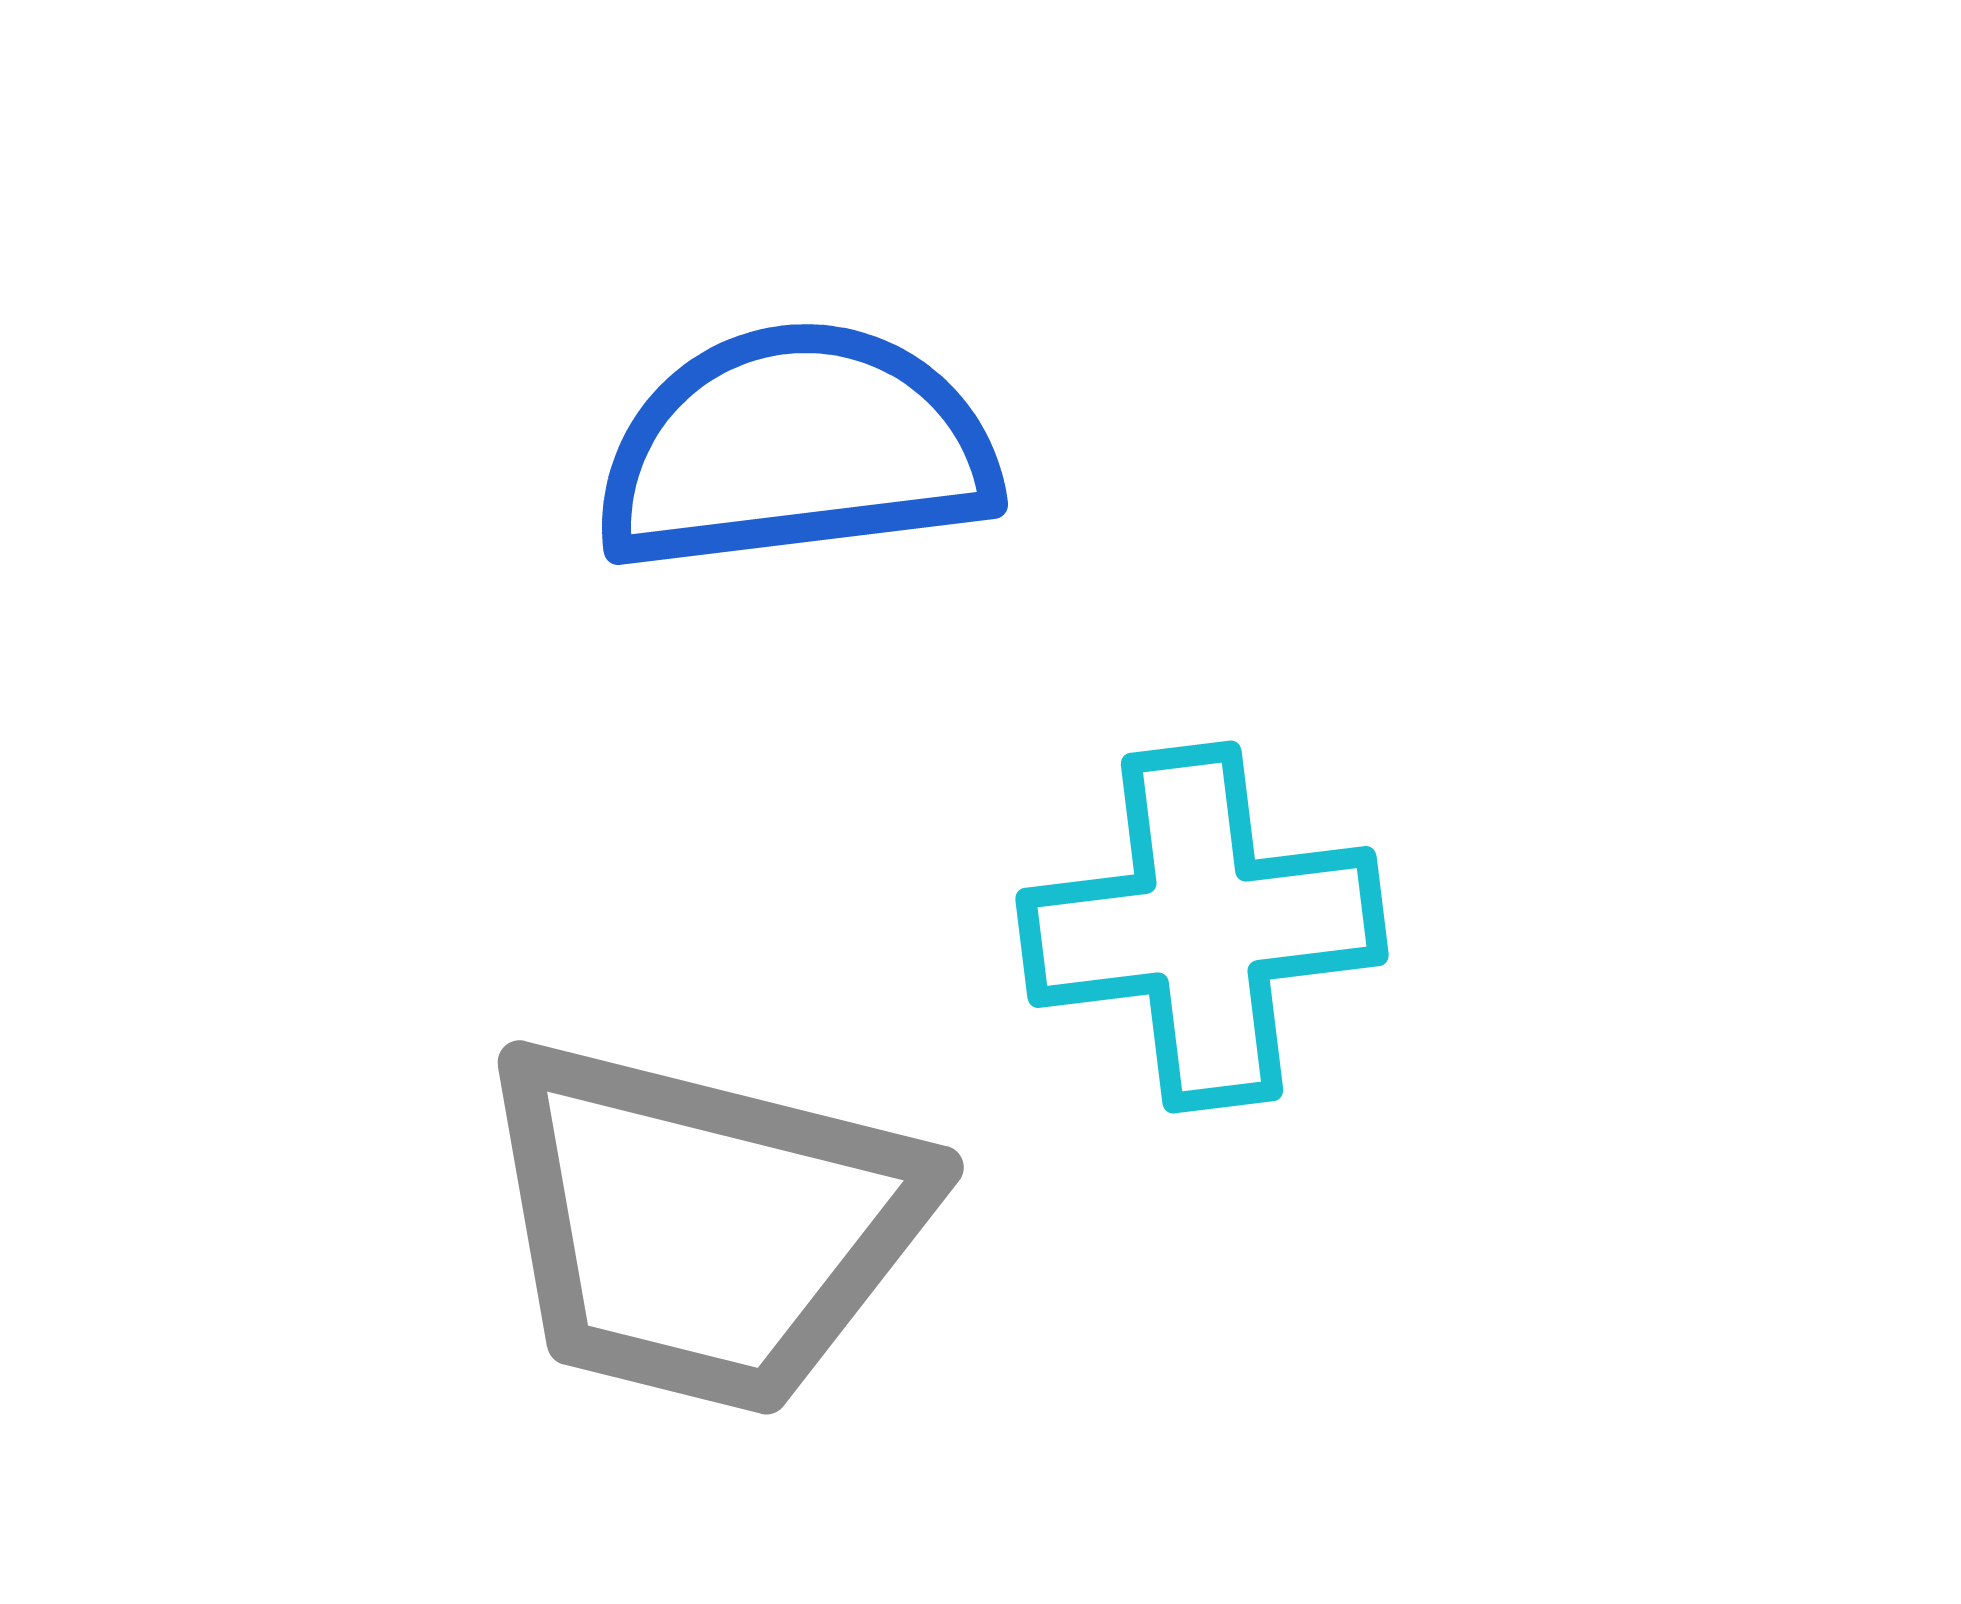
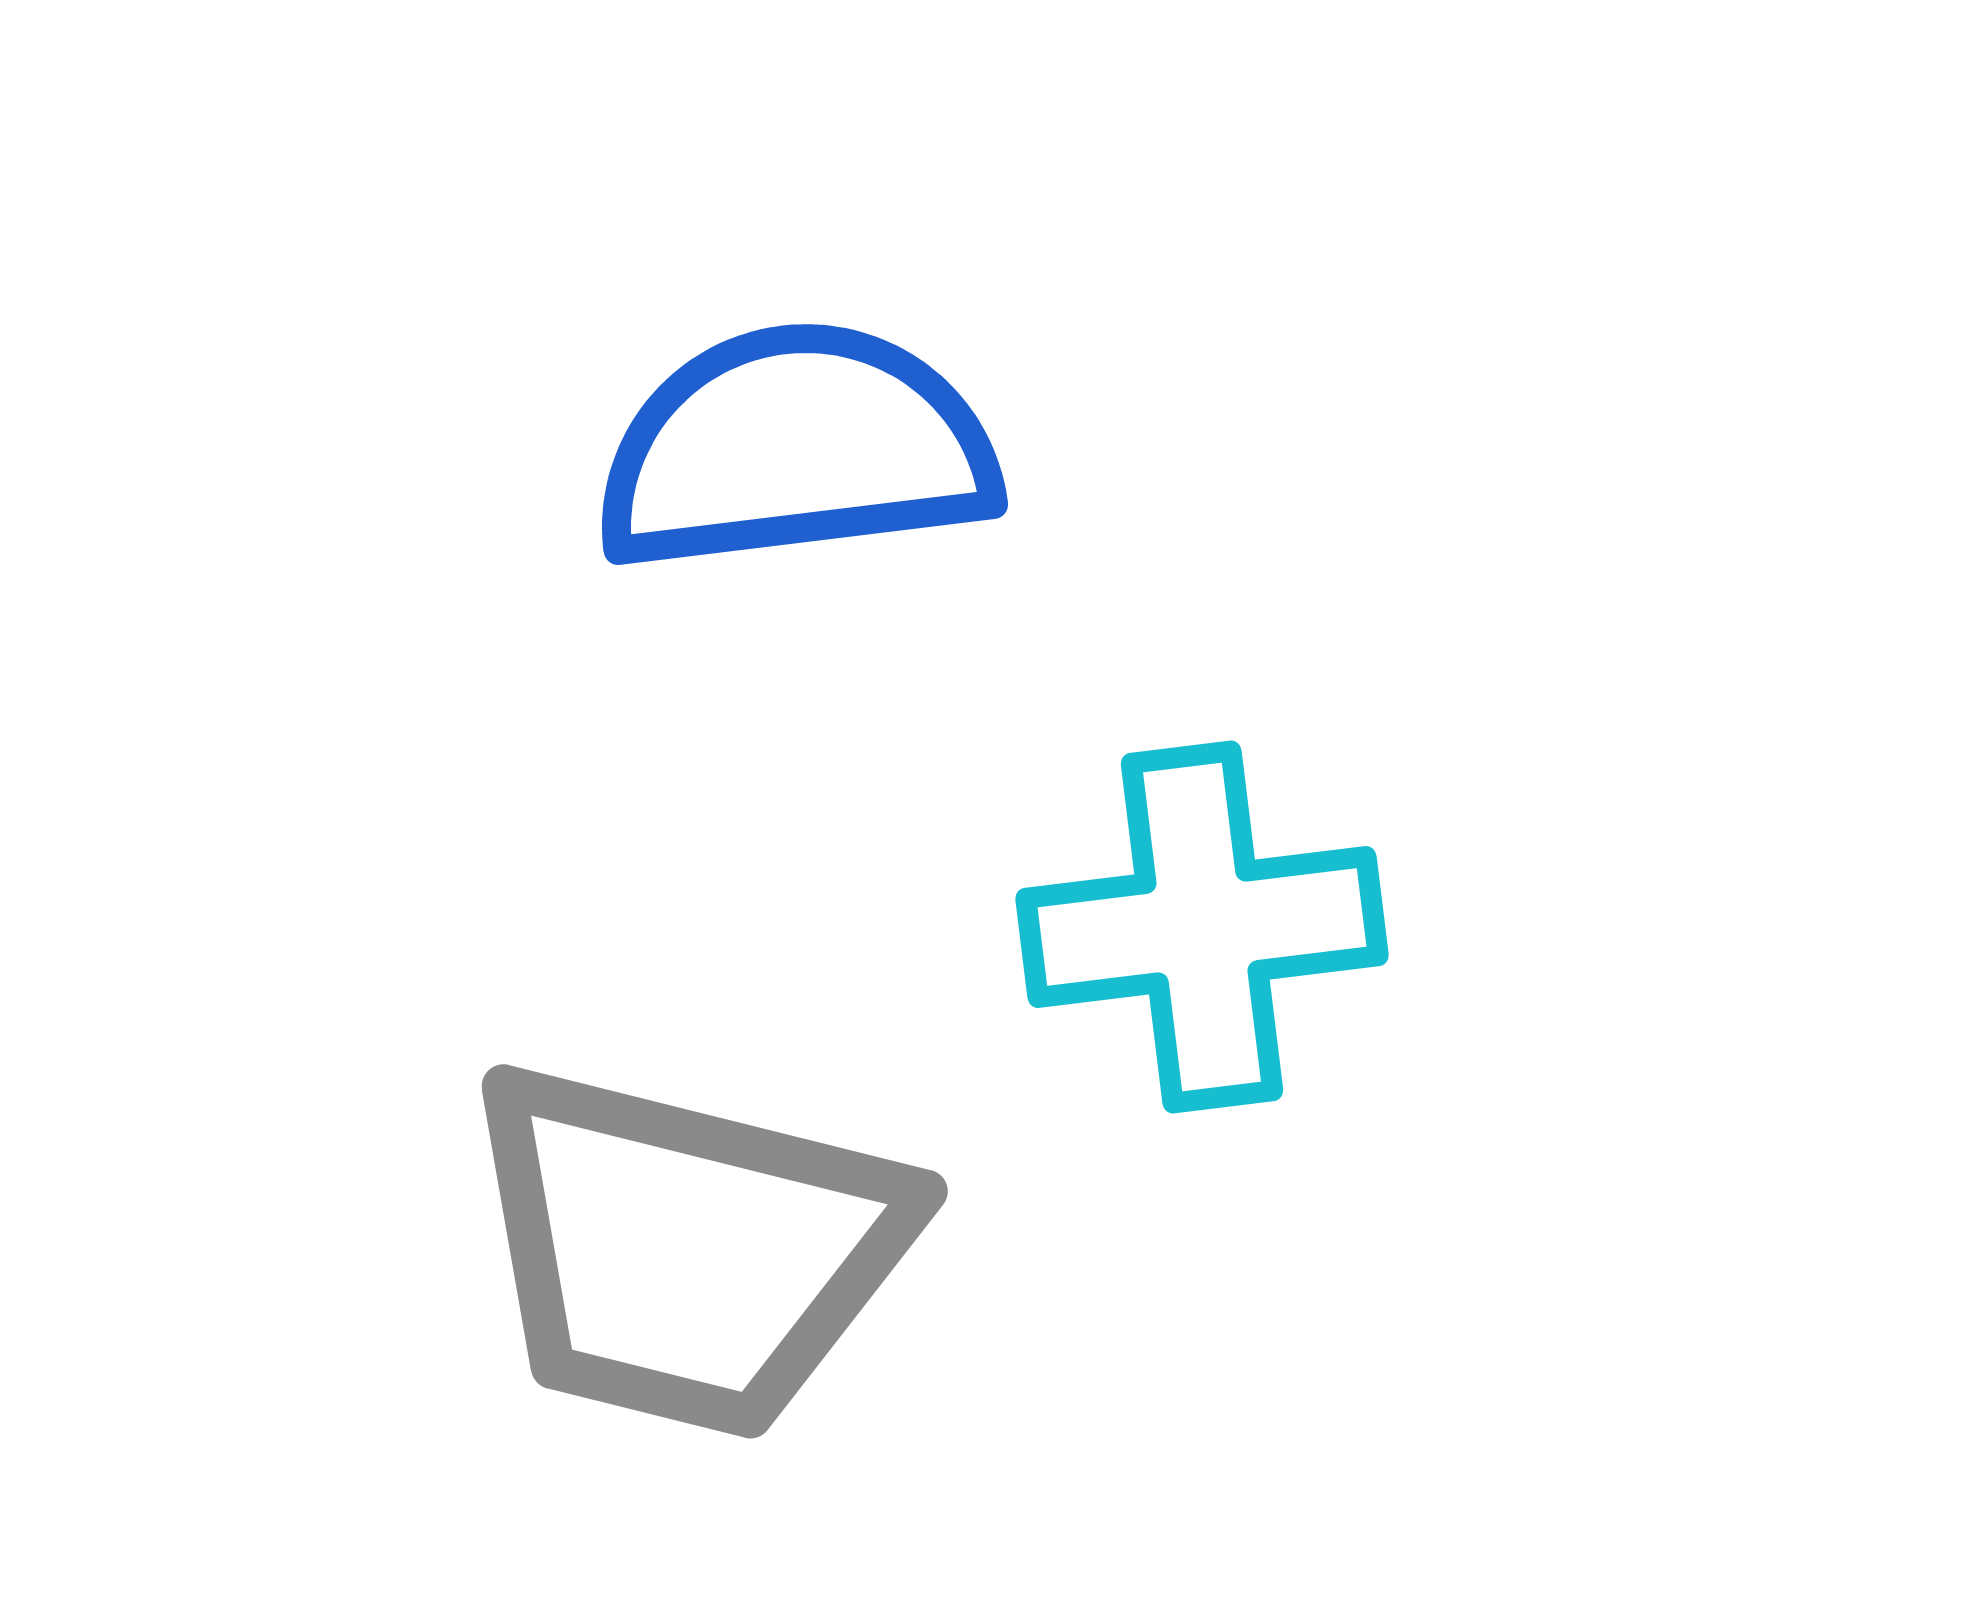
gray trapezoid: moved 16 px left, 24 px down
